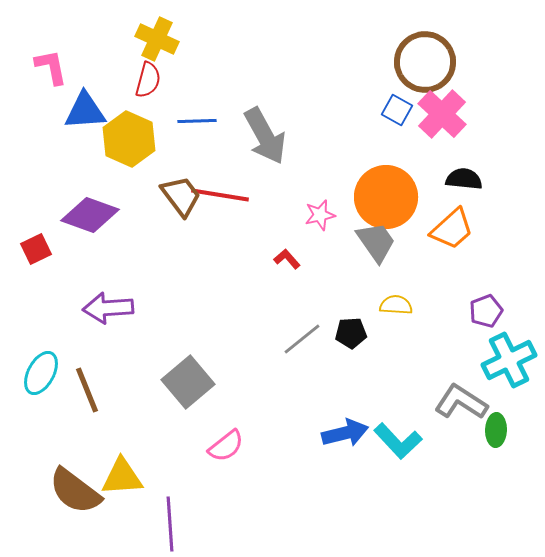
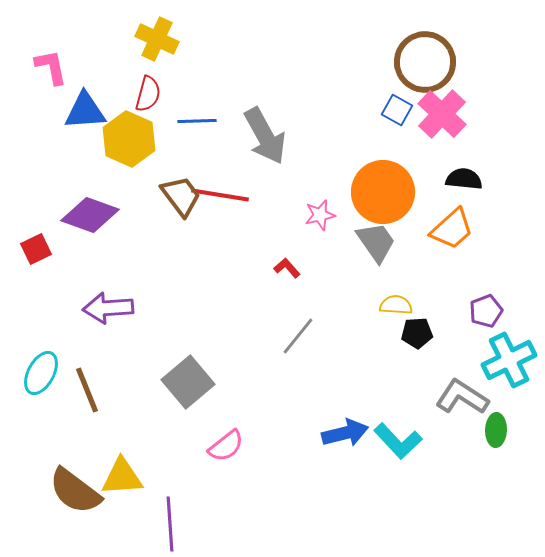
red semicircle: moved 14 px down
orange circle: moved 3 px left, 5 px up
red L-shape: moved 9 px down
black pentagon: moved 66 px right
gray line: moved 4 px left, 3 px up; rotated 12 degrees counterclockwise
gray L-shape: moved 1 px right, 5 px up
